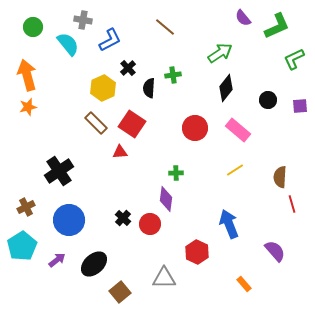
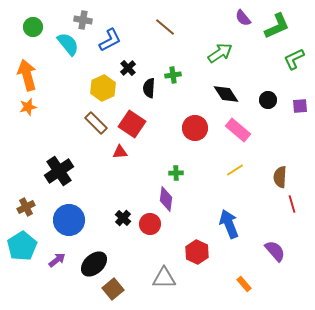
black diamond at (226, 88): moved 6 px down; rotated 72 degrees counterclockwise
brown square at (120, 292): moved 7 px left, 3 px up
